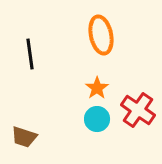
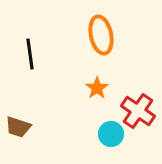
red cross: moved 1 px down
cyan circle: moved 14 px right, 15 px down
brown trapezoid: moved 6 px left, 10 px up
